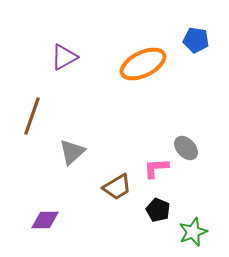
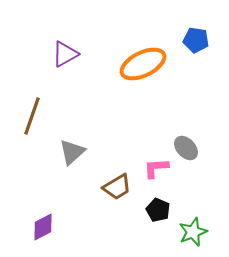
purple triangle: moved 1 px right, 3 px up
purple diamond: moved 2 px left, 7 px down; rotated 28 degrees counterclockwise
